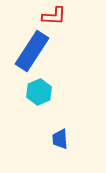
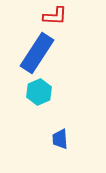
red L-shape: moved 1 px right
blue rectangle: moved 5 px right, 2 px down
